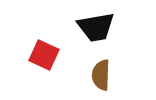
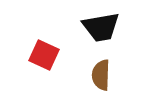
black trapezoid: moved 5 px right
